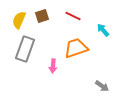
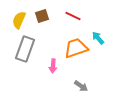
cyan arrow: moved 5 px left, 8 px down
gray arrow: moved 21 px left
